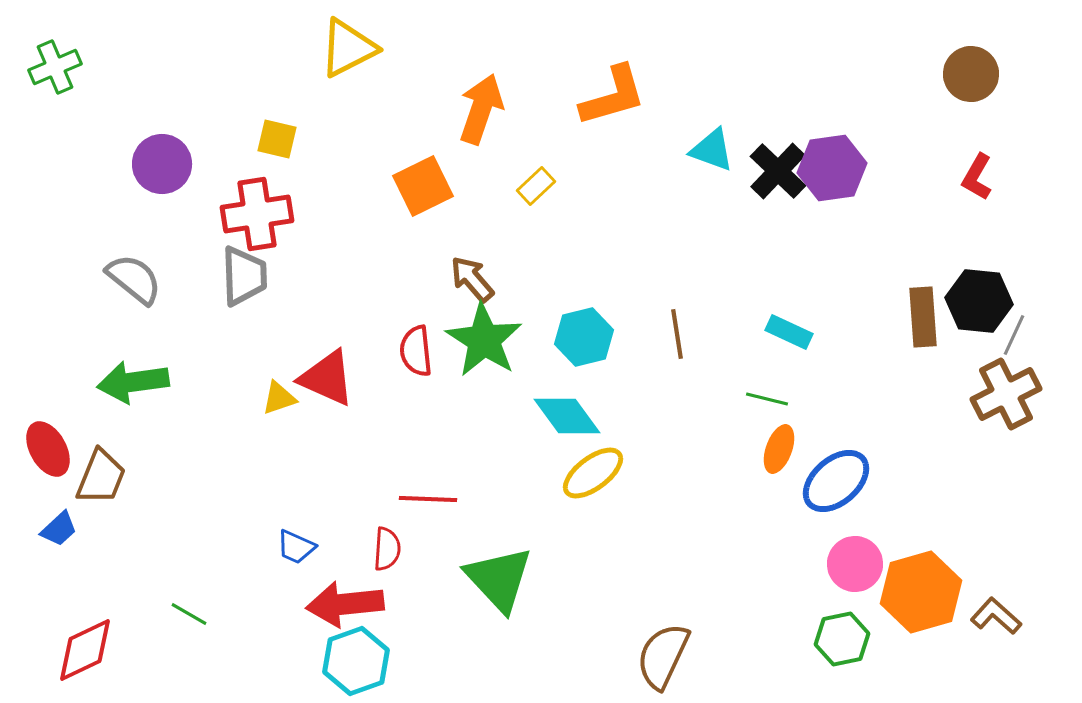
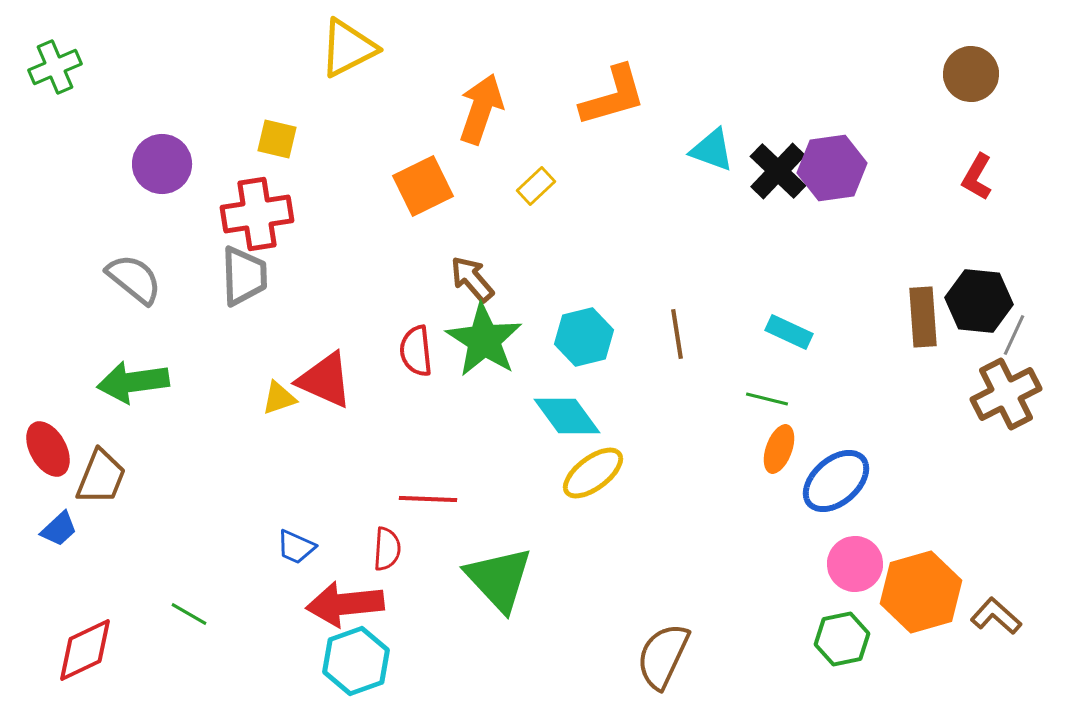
red triangle at (327, 378): moved 2 px left, 2 px down
